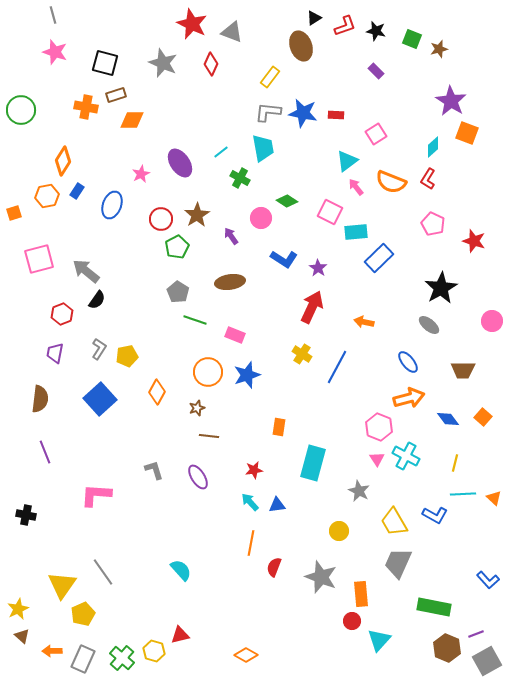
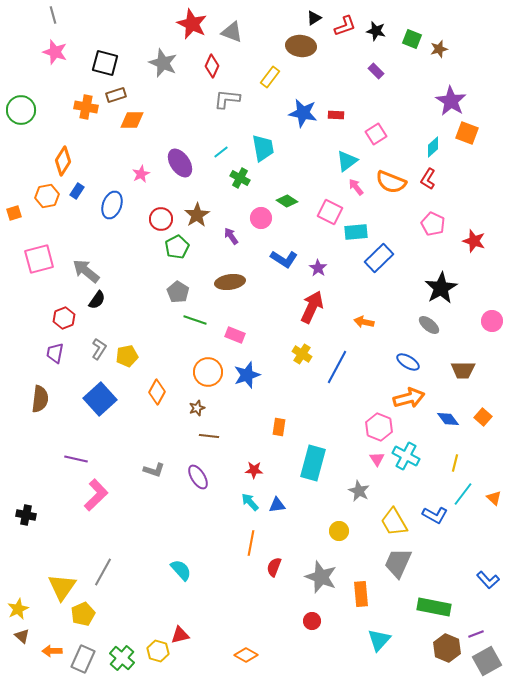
brown ellipse at (301, 46): rotated 64 degrees counterclockwise
red diamond at (211, 64): moved 1 px right, 2 px down
gray L-shape at (268, 112): moved 41 px left, 13 px up
red hexagon at (62, 314): moved 2 px right, 4 px down
blue ellipse at (408, 362): rotated 20 degrees counterclockwise
purple line at (45, 452): moved 31 px right, 7 px down; rotated 55 degrees counterclockwise
gray L-shape at (154, 470): rotated 125 degrees clockwise
red star at (254, 470): rotated 12 degrees clockwise
cyan line at (463, 494): rotated 50 degrees counterclockwise
pink L-shape at (96, 495): rotated 132 degrees clockwise
gray line at (103, 572): rotated 64 degrees clockwise
yellow triangle at (62, 585): moved 2 px down
red circle at (352, 621): moved 40 px left
yellow hexagon at (154, 651): moved 4 px right
